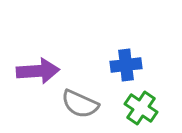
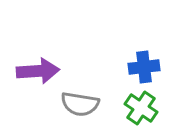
blue cross: moved 18 px right, 2 px down
gray semicircle: rotated 15 degrees counterclockwise
